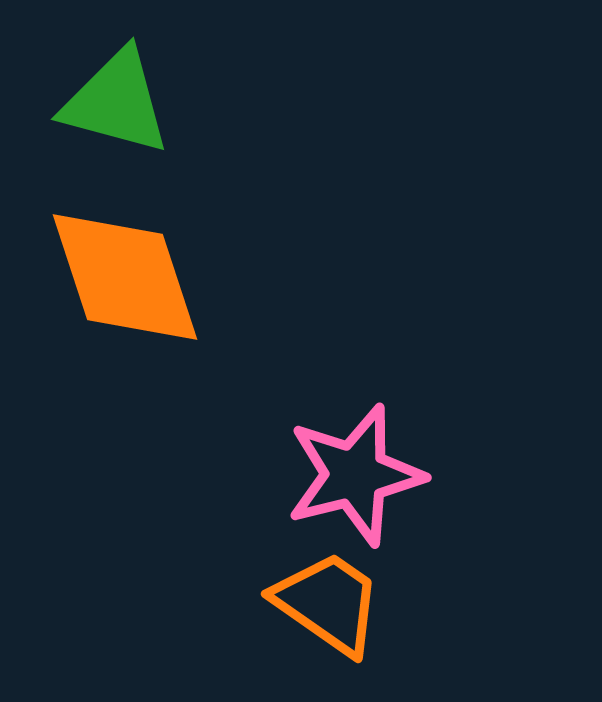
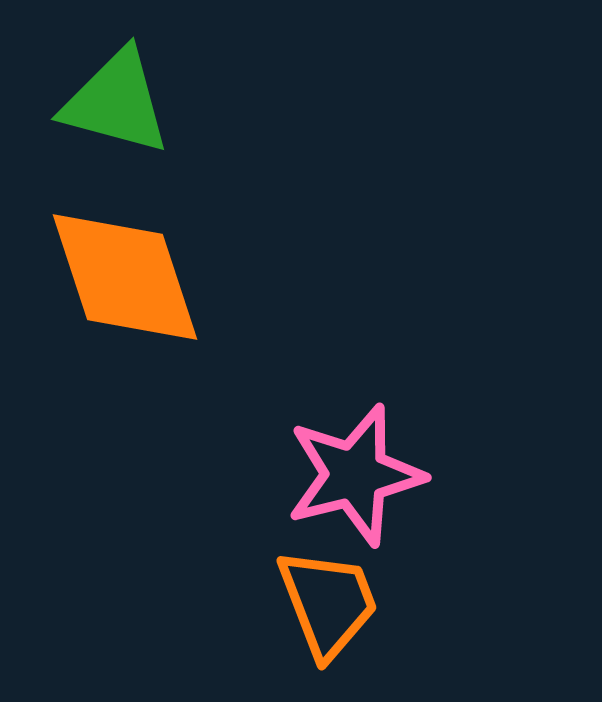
orange trapezoid: rotated 34 degrees clockwise
